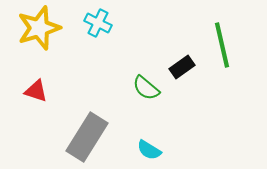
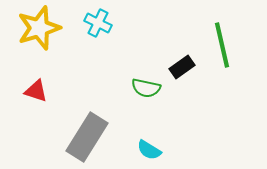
green semicircle: rotated 28 degrees counterclockwise
